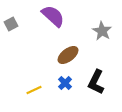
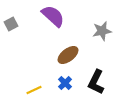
gray star: rotated 30 degrees clockwise
